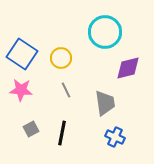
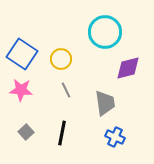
yellow circle: moved 1 px down
gray square: moved 5 px left, 3 px down; rotated 14 degrees counterclockwise
